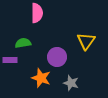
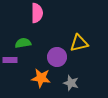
yellow triangle: moved 7 px left, 2 px down; rotated 42 degrees clockwise
orange star: rotated 12 degrees counterclockwise
